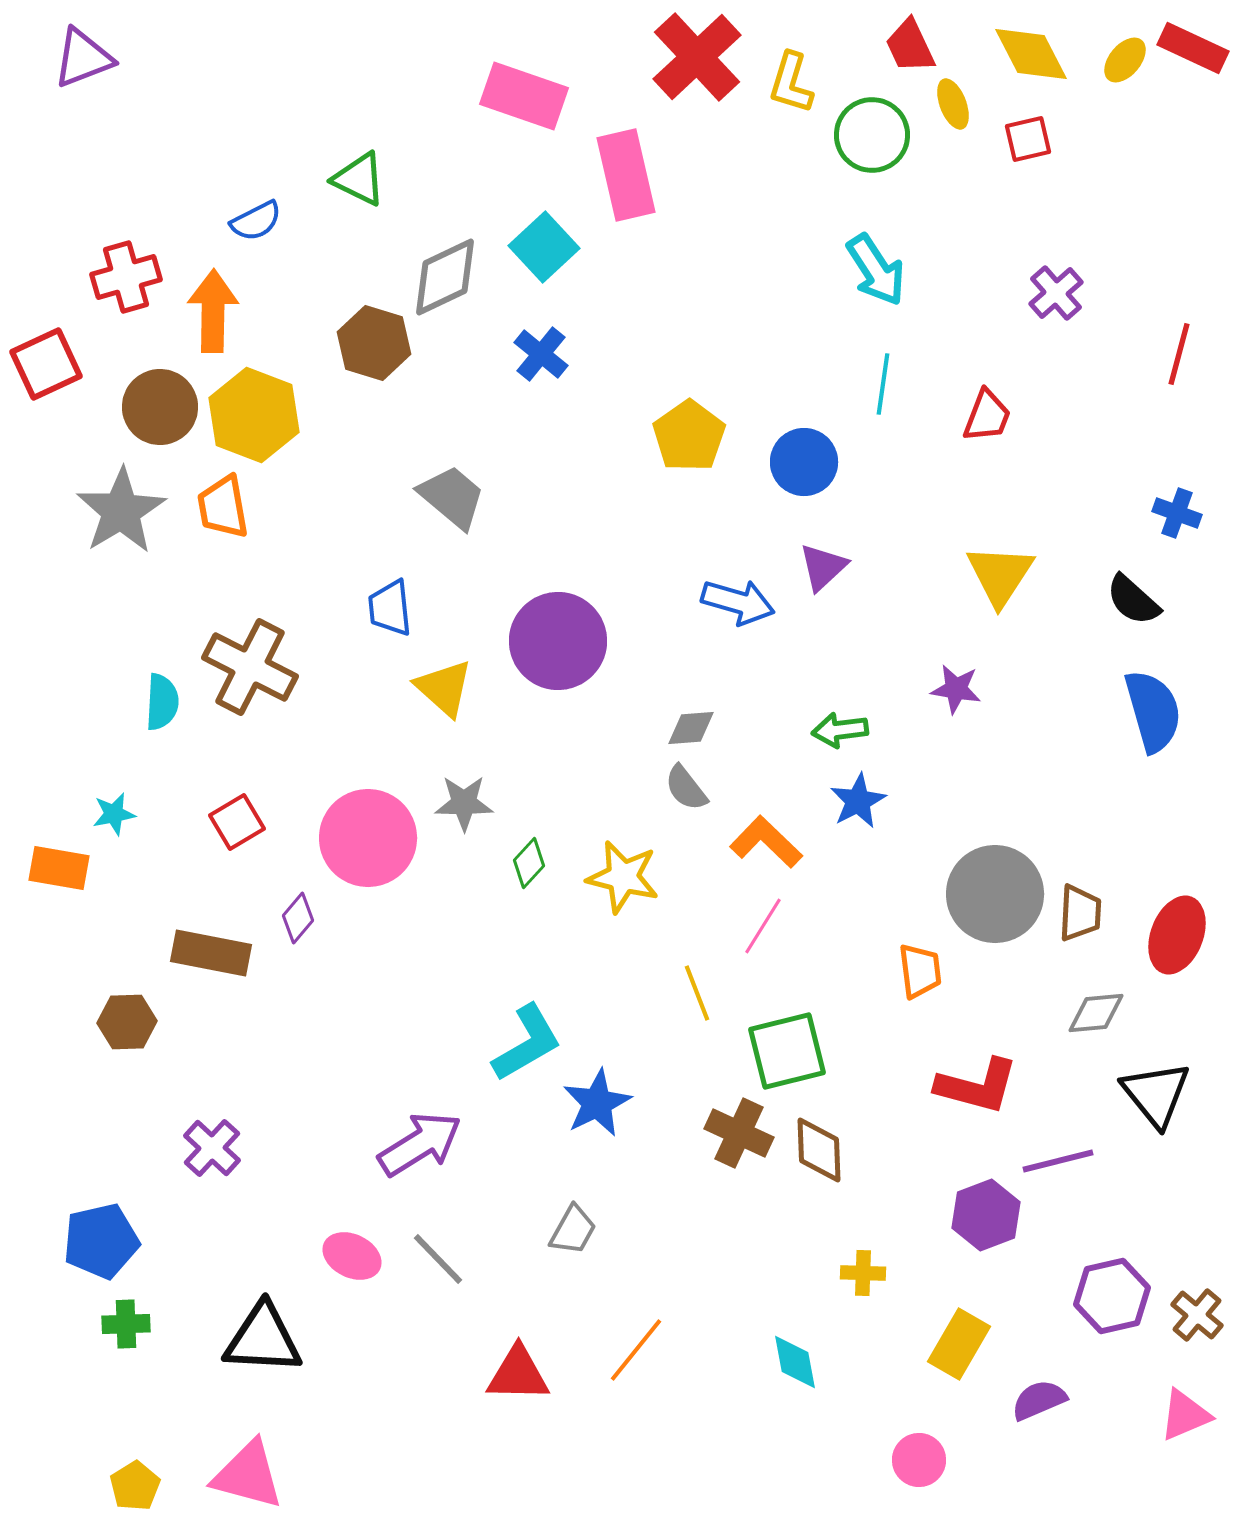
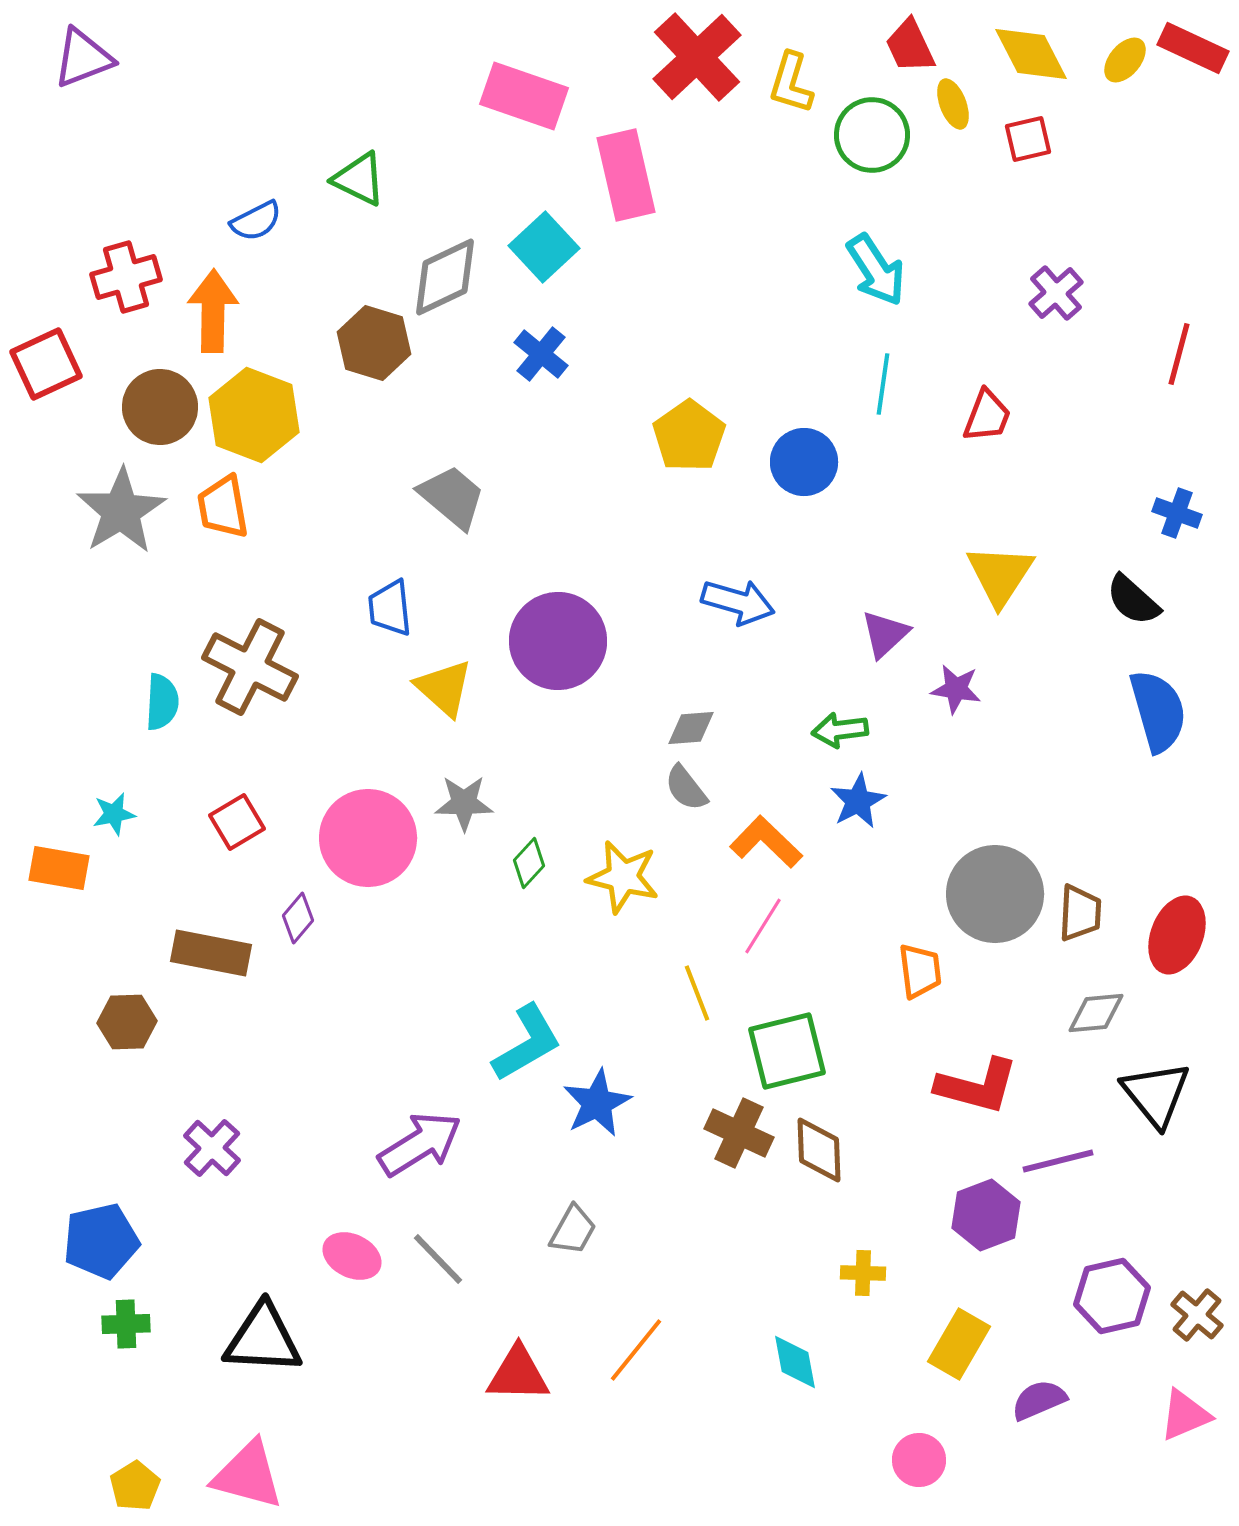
purple triangle at (823, 567): moved 62 px right, 67 px down
blue semicircle at (1153, 711): moved 5 px right
